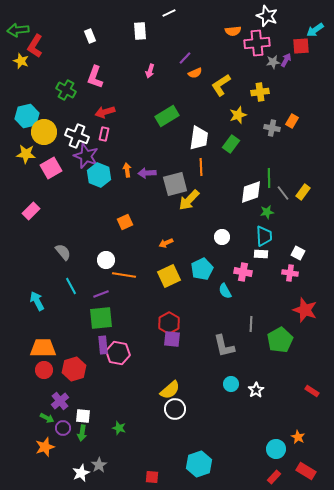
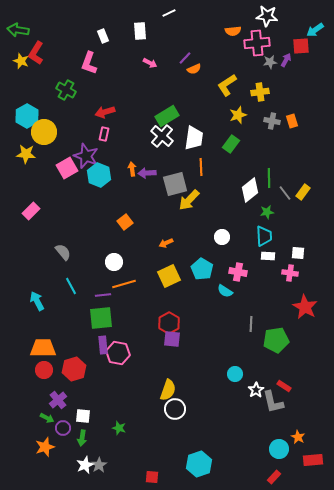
white star at (267, 16): rotated 15 degrees counterclockwise
green arrow at (18, 30): rotated 15 degrees clockwise
white rectangle at (90, 36): moved 13 px right
red L-shape at (35, 46): moved 1 px right, 7 px down
gray star at (273, 62): moved 3 px left
pink arrow at (150, 71): moved 8 px up; rotated 80 degrees counterclockwise
orange semicircle at (195, 73): moved 1 px left, 4 px up
pink L-shape at (95, 77): moved 6 px left, 14 px up
yellow L-shape at (221, 85): moved 6 px right
cyan hexagon at (27, 116): rotated 15 degrees counterclockwise
orange rectangle at (292, 121): rotated 48 degrees counterclockwise
gray cross at (272, 128): moved 7 px up
white cross at (77, 136): moved 85 px right; rotated 20 degrees clockwise
white trapezoid at (199, 138): moved 5 px left
pink square at (51, 168): moved 16 px right
orange arrow at (127, 170): moved 5 px right, 1 px up
white diamond at (251, 192): moved 1 px left, 2 px up; rotated 20 degrees counterclockwise
gray line at (283, 193): moved 2 px right
orange square at (125, 222): rotated 14 degrees counterclockwise
white square at (298, 253): rotated 24 degrees counterclockwise
white rectangle at (261, 254): moved 7 px right, 2 px down
white circle at (106, 260): moved 8 px right, 2 px down
cyan pentagon at (202, 269): rotated 15 degrees counterclockwise
pink cross at (243, 272): moved 5 px left
orange line at (124, 275): moved 9 px down; rotated 25 degrees counterclockwise
cyan semicircle at (225, 291): rotated 28 degrees counterclockwise
purple line at (101, 294): moved 2 px right, 1 px down; rotated 14 degrees clockwise
red star at (305, 310): moved 3 px up; rotated 10 degrees clockwise
green pentagon at (280, 340): moved 4 px left; rotated 20 degrees clockwise
gray L-shape at (224, 346): moved 49 px right, 56 px down
cyan circle at (231, 384): moved 4 px right, 10 px up
yellow semicircle at (170, 390): moved 2 px left; rotated 30 degrees counterclockwise
red rectangle at (312, 391): moved 28 px left, 5 px up
purple cross at (60, 401): moved 2 px left, 1 px up
green arrow at (82, 433): moved 5 px down
cyan circle at (276, 449): moved 3 px right
red rectangle at (306, 471): moved 7 px right, 11 px up; rotated 36 degrees counterclockwise
white star at (81, 473): moved 4 px right, 8 px up
